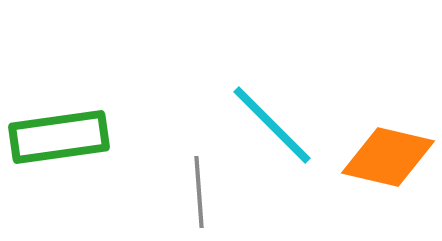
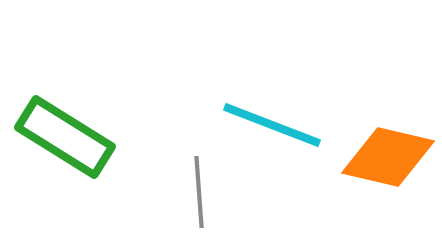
cyan line: rotated 24 degrees counterclockwise
green rectangle: moved 6 px right; rotated 40 degrees clockwise
